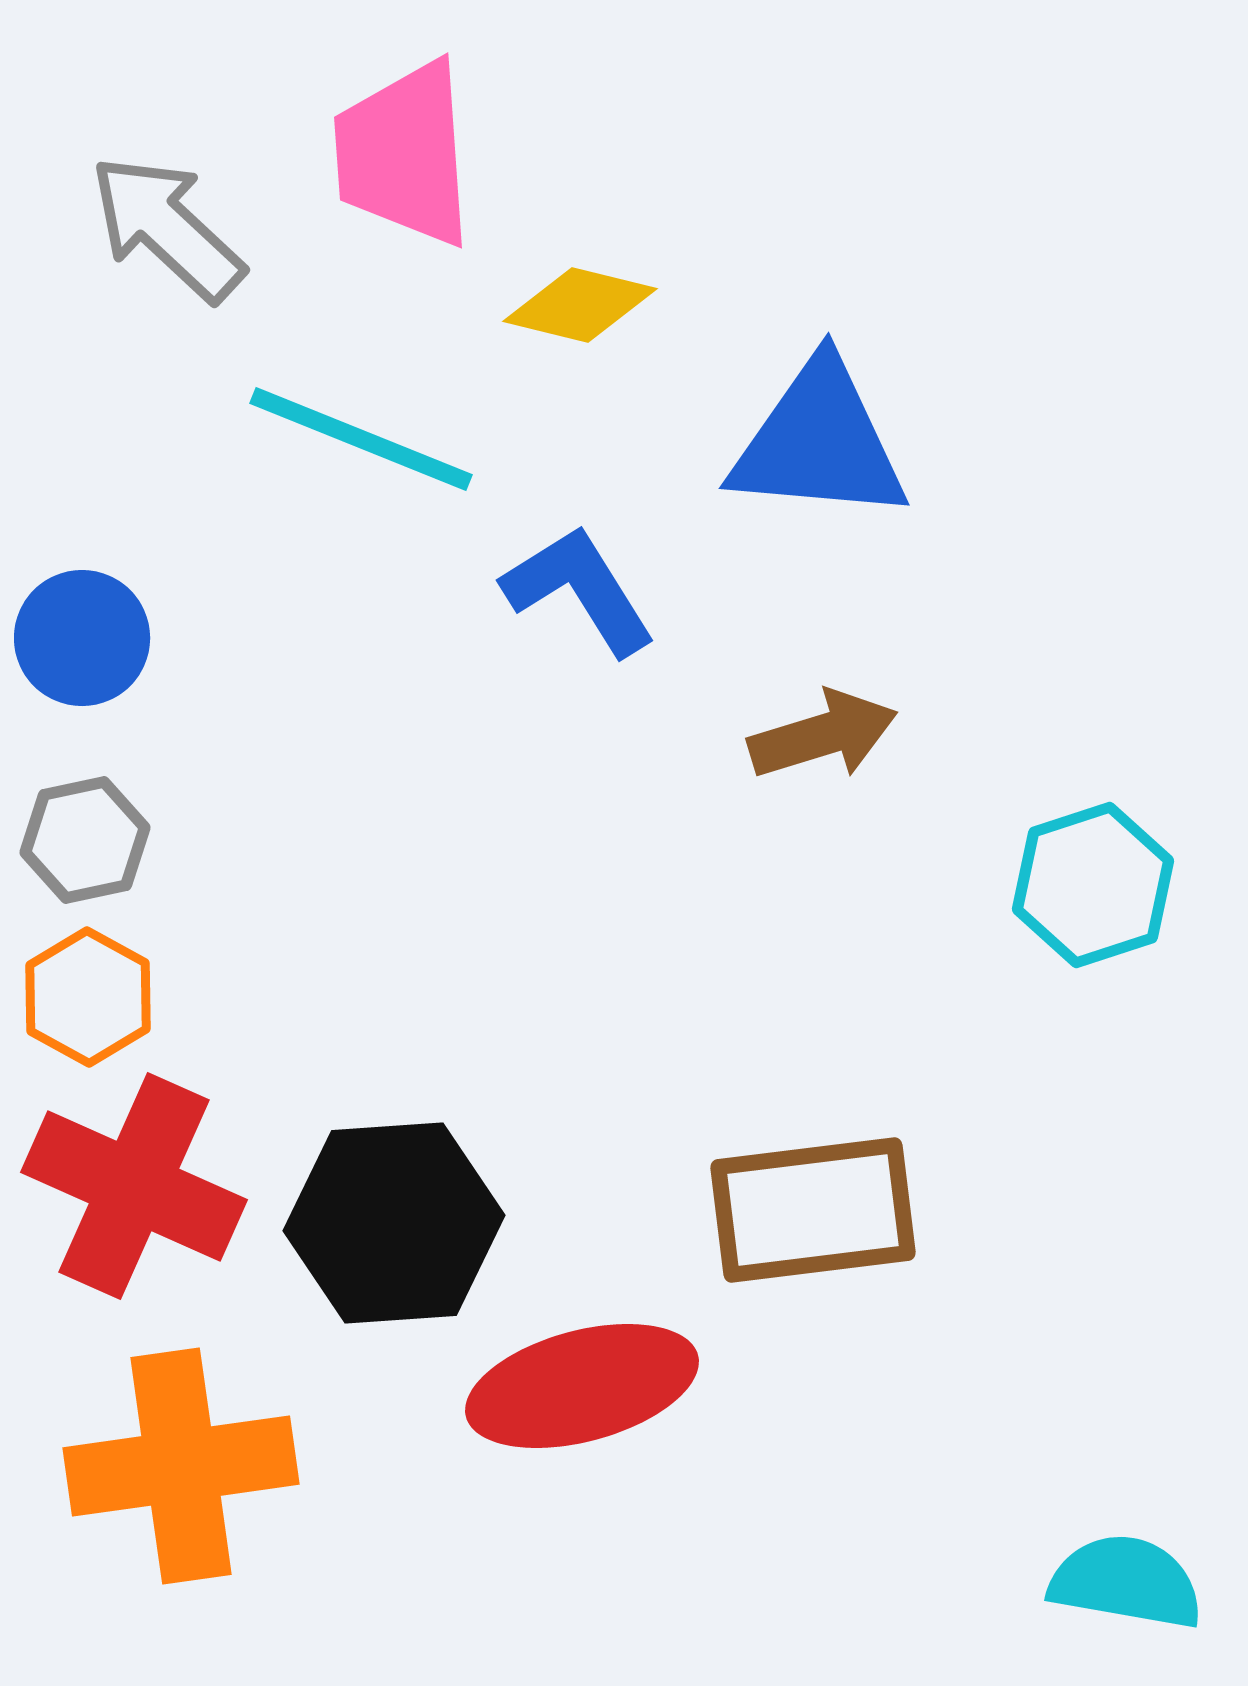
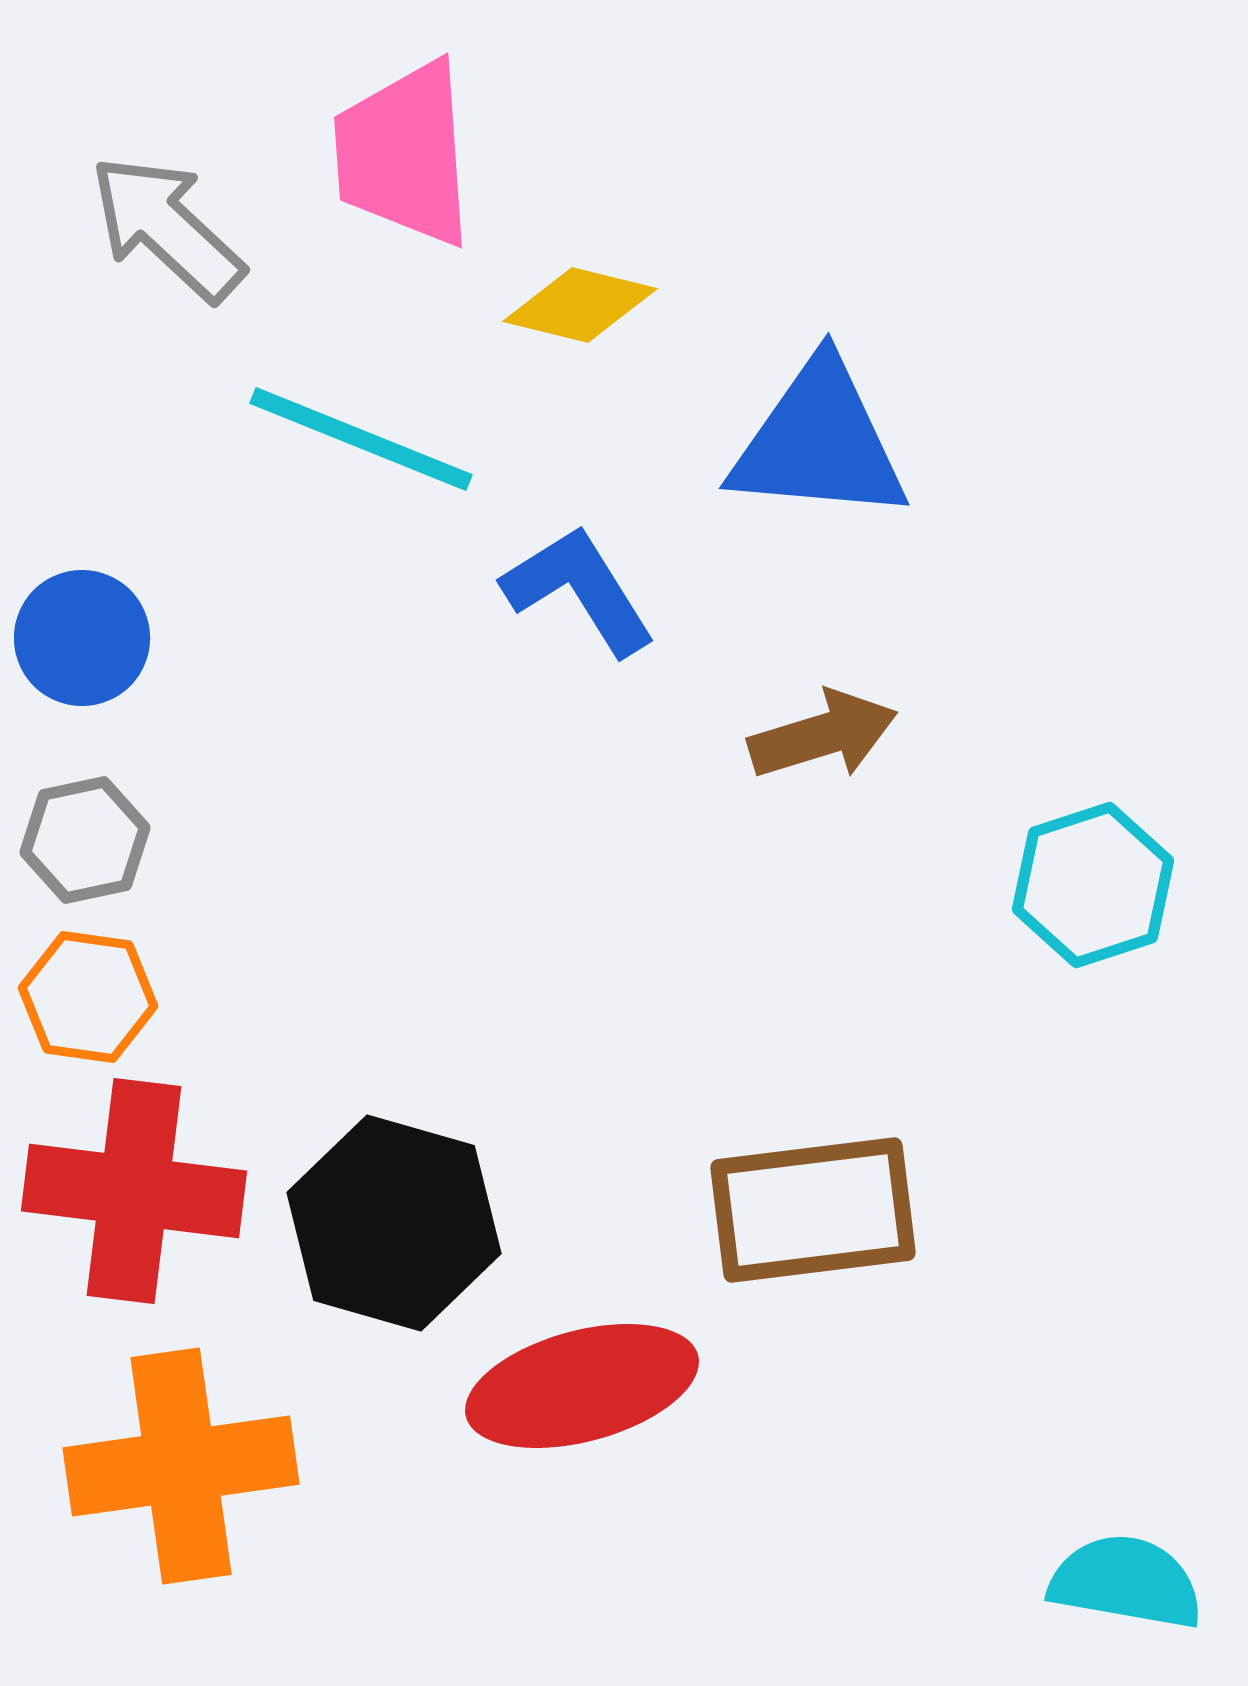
orange hexagon: rotated 21 degrees counterclockwise
red cross: moved 5 px down; rotated 17 degrees counterclockwise
black hexagon: rotated 20 degrees clockwise
